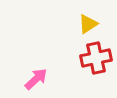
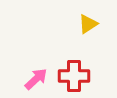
red cross: moved 22 px left, 18 px down; rotated 12 degrees clockwise
